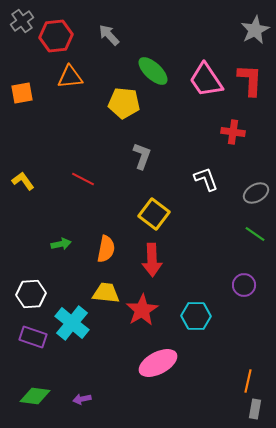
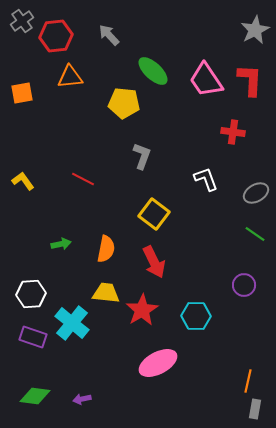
red arrow: moved 2 px right, 2 px down; rotated 24 degrees counterclockwise
